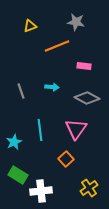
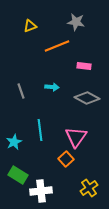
pink triangle: moved 8 px down
